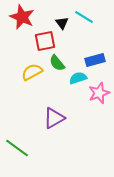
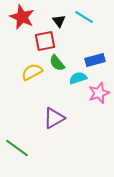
black triangle: moved 3 px left, 2 px up
